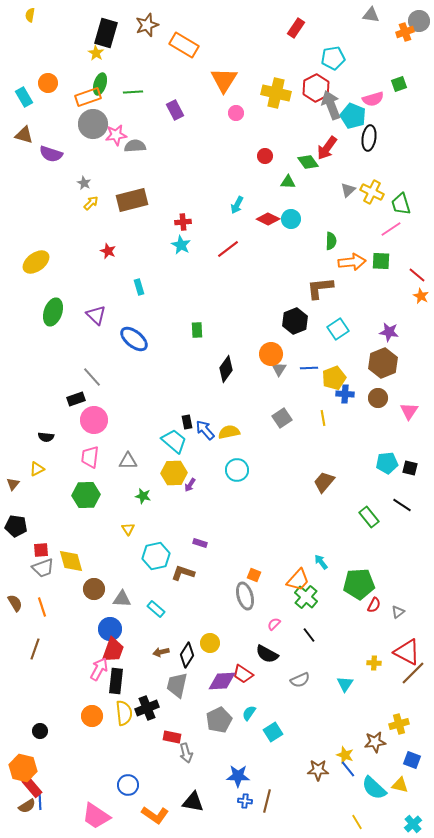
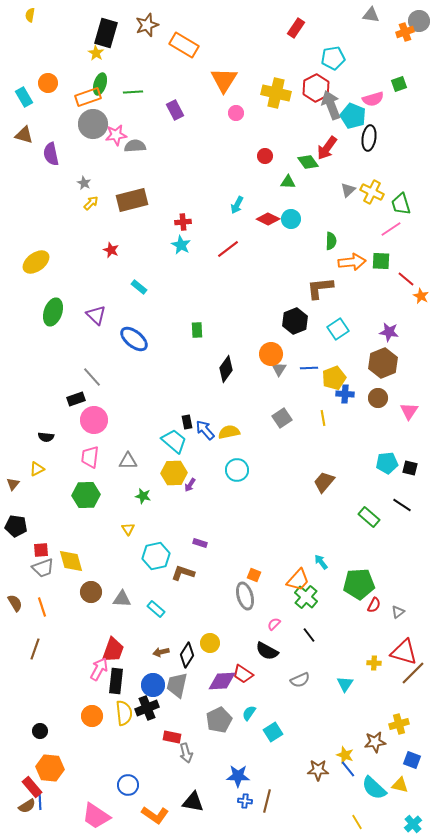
purple semicircle at (51, 154): rotated 60 degrees clockwise
red star at (108, 251): moved 3 px right, 1 px up
red line at (417, 275): moved 11 px left, 4 px down
cyan rectangle at (139, 287): rotated 35 degrees counterclockwise
green rectangle at (369, 517): rotated 10 degrees counterclockwise
brown circle at (94, 589): moved 3 px left, 3 px down
blue circle at (110, 629): moved 43 px right, 56 px down
red triangle at (407, 652): moved 3 px left; rotated 12 degrees counterclockwise
black semicircle at (267, 654): moved 3 px up
orange hexagon at (23, 768): moved 27 px right; rotated 8 degrees counterclockwise
